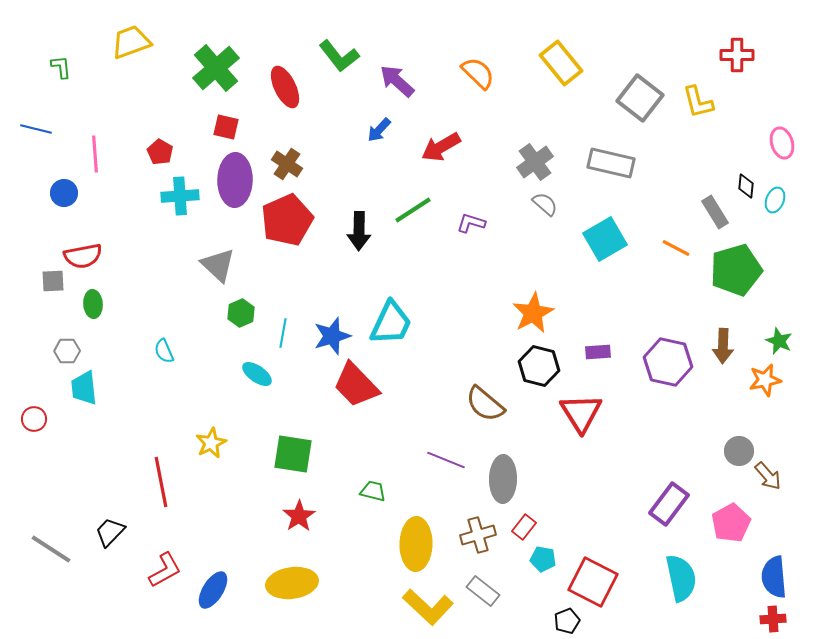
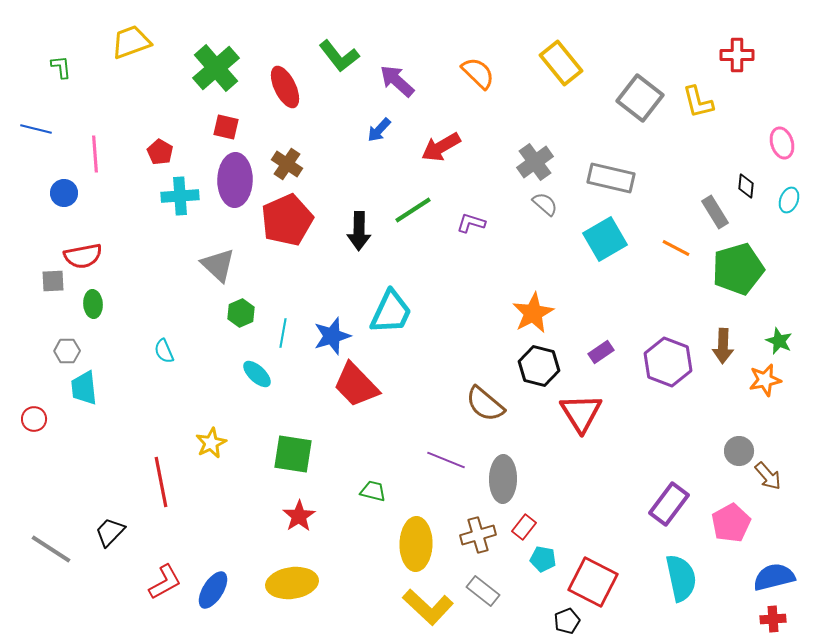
gray rectangle at (611, 163): moved 15 px down
cyan ellipse at (775, 200): moved 14 px right
green pentagon at (736, 270): moved 2 px right, 1 px up
cyan trapezoid at (391, 323): moved 11 px up
purple rectangle at (598, 352): moved 3 px right; rotated 30 degrees counterclockwise
purple hexagon at (668, 362): rotated 9 degrees clockwise
cyan ellipse at (257, 374): rotated 8 degrees clockwise
red L-shape at (165, 570): moved 12 px down
blue semicircle at (774, 577): rotated 81 degrees clockwise
